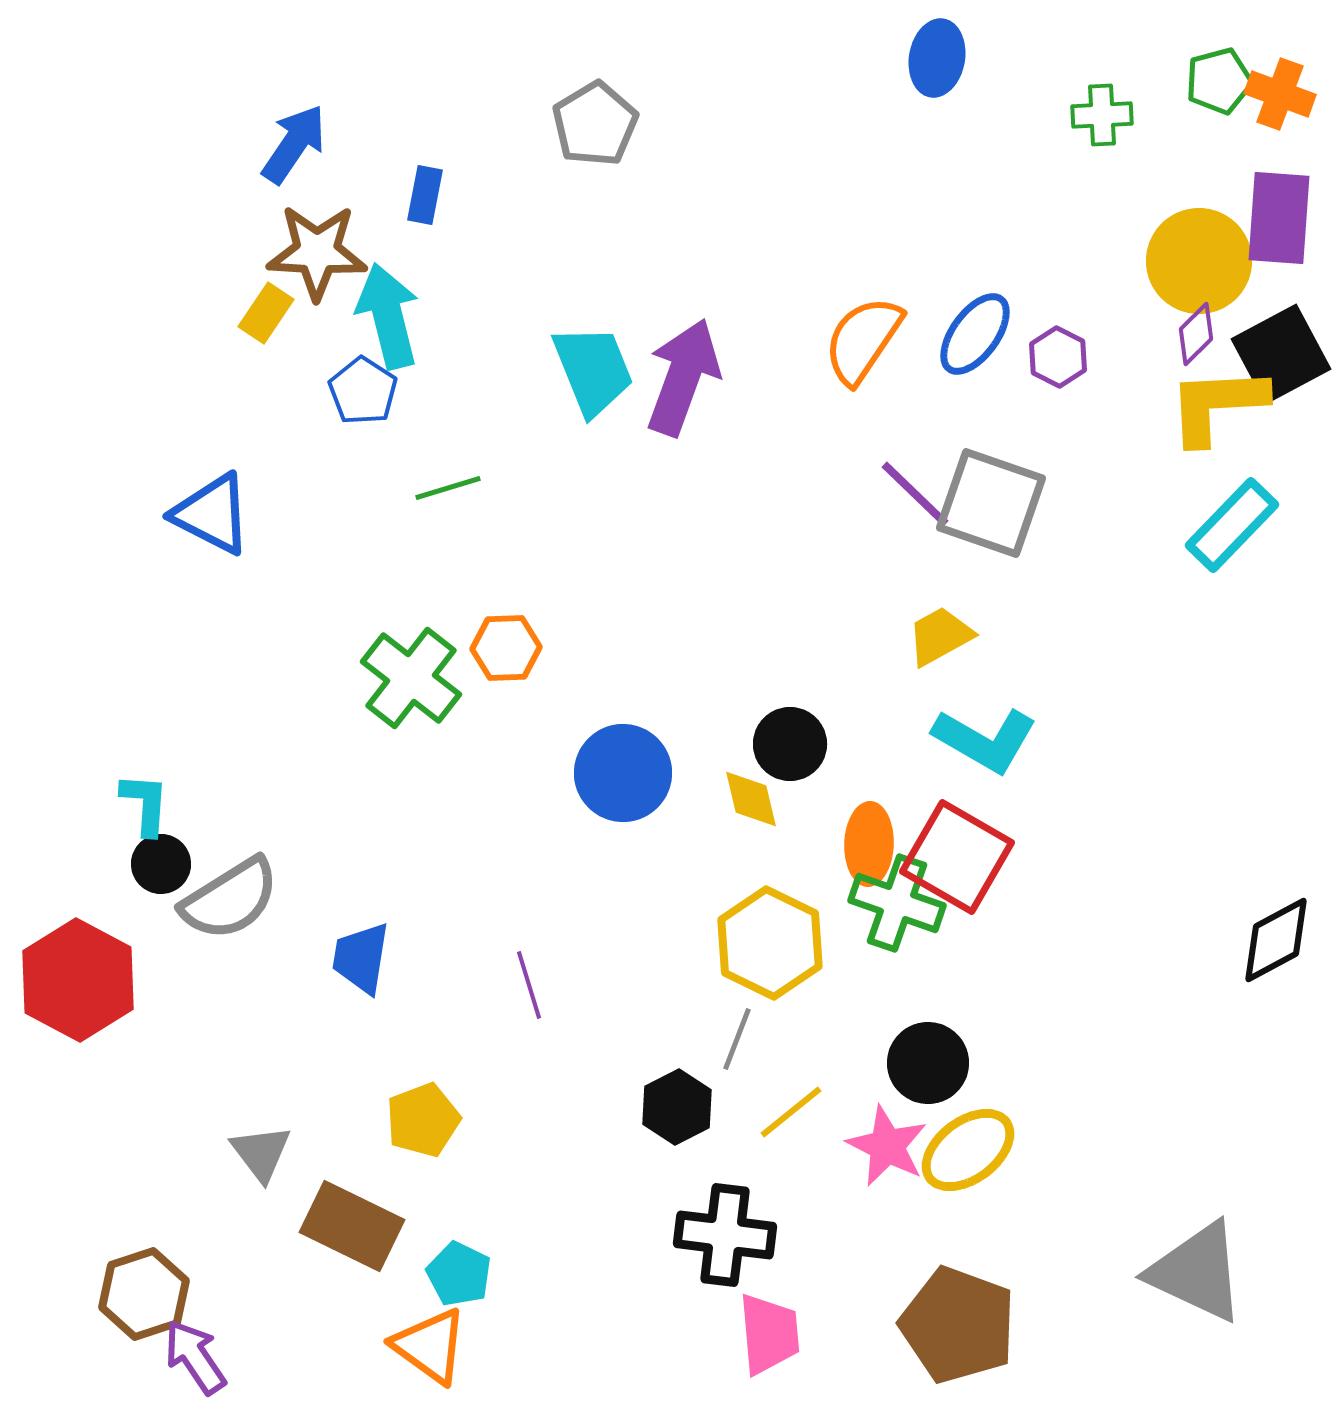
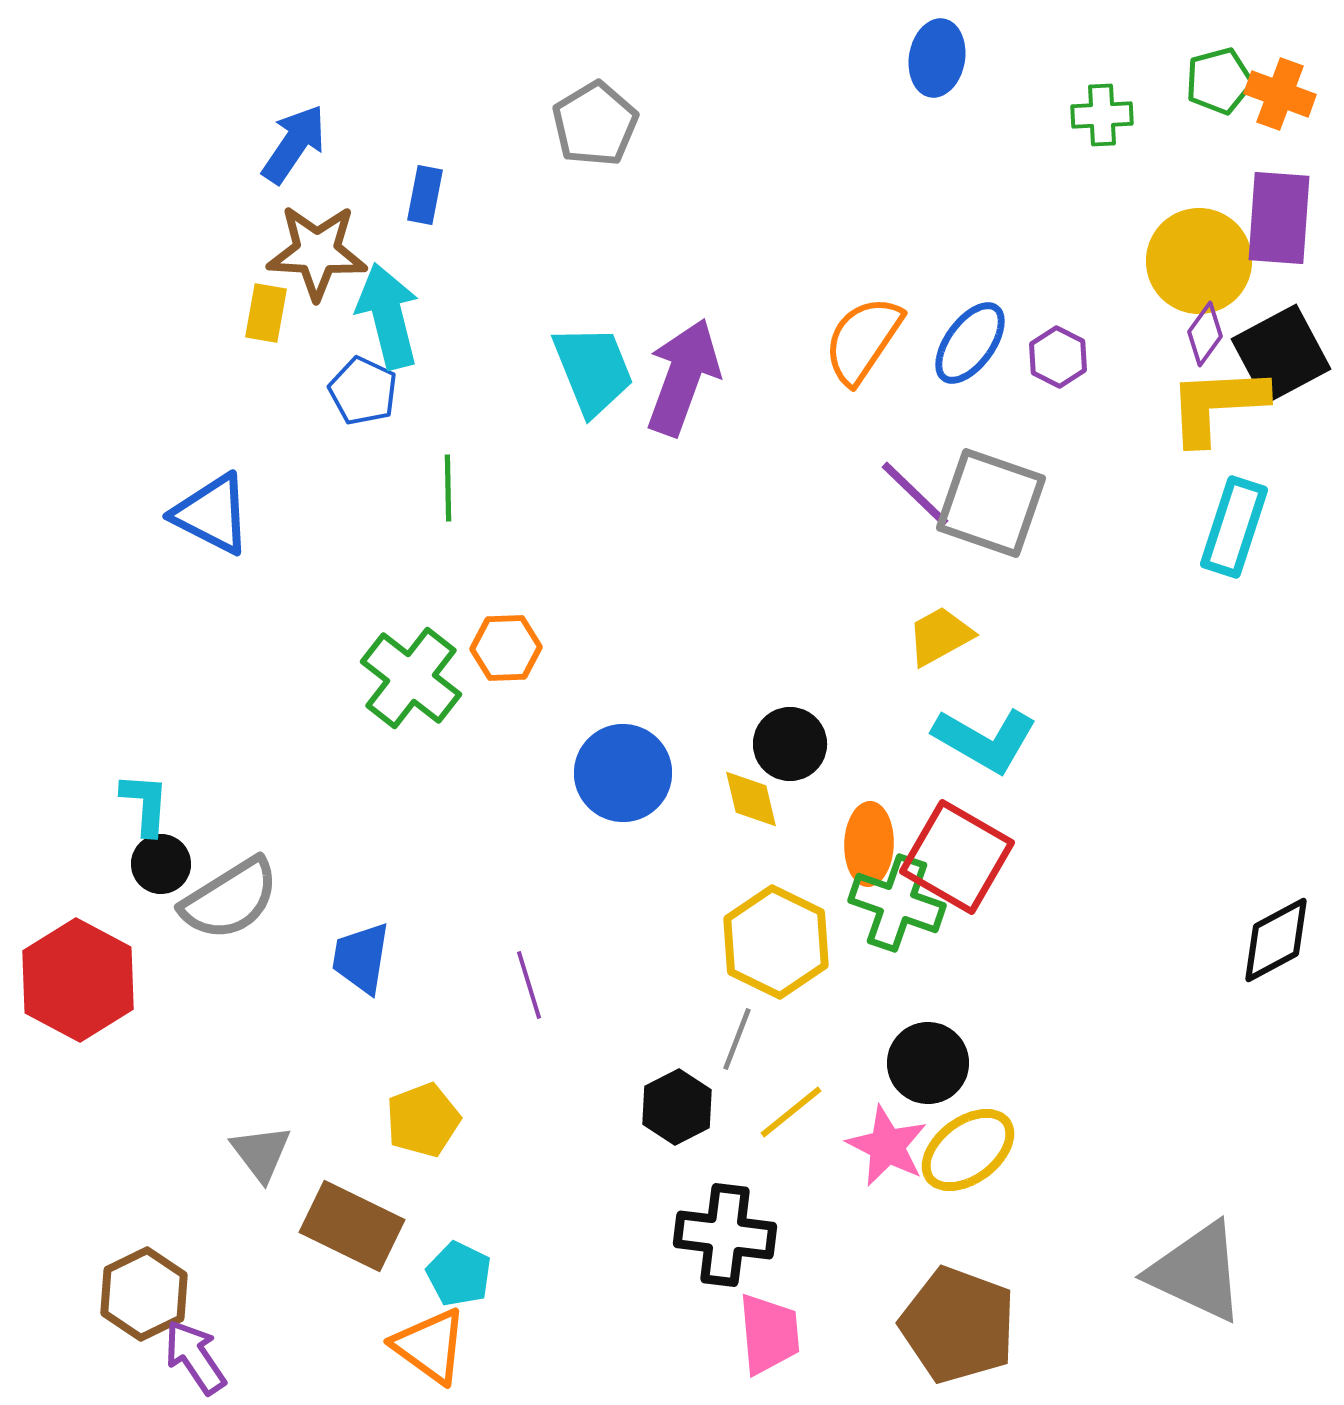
yellow rectangle at (266, 313): rotated 24 degrees counterclockwise
blue ellipse at (975, 334): moved 5 px left, 9 px down
purple diamond at (1196, 334): moved 9 px right; rotated 10 degrees counterclockwise
blue pentagon at (363, 391): rotated 8 degrees counterclockwise
green line at (448, 488): rotated 74 degrees counterclockwise
cyan rectangle at (1232, 525): moved 2 px right, 2 px down; rotated 26 degrees counterclockwise
yellow hexagon at (770, 943): moved 6 px right, 1 px up
brown hexagon at (144, 1294): rotated 8 degrees counterclockwise
